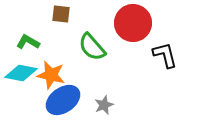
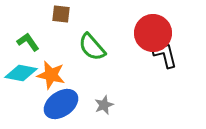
red circle: moved 20 px right, 10 px down
green L-shape: rotated 25 degrees clockwise
blue ellipse: moved 2 px left, 4 px down
